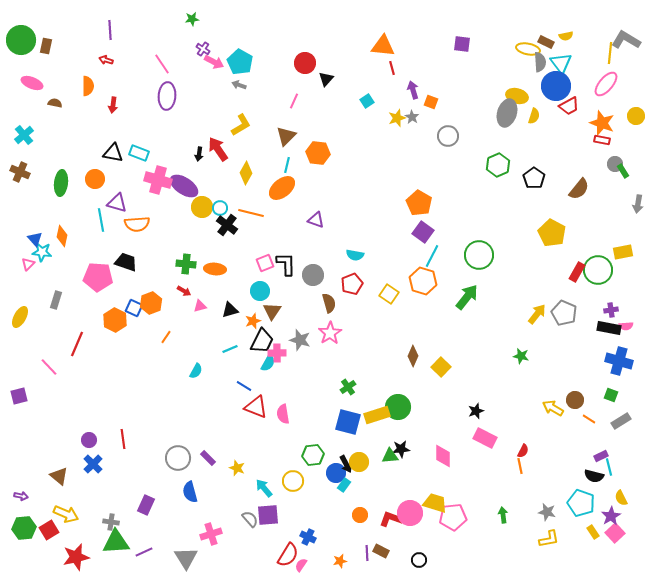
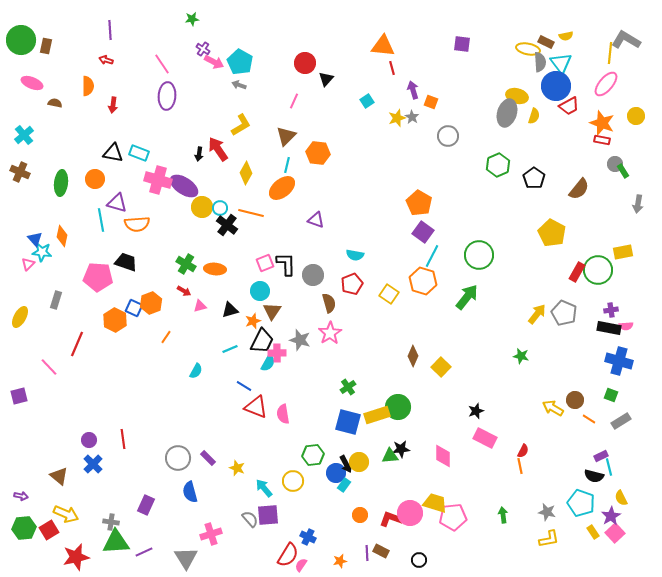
green cross at (186, 264): rotated 24 degrees clockwise
